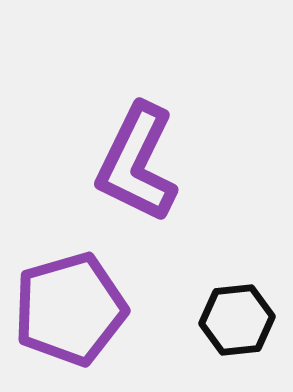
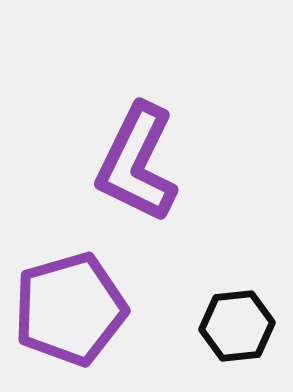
black hexagon: moved 6 px down
